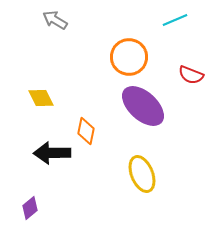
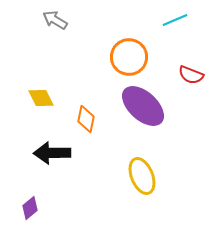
orange diamond: moved 12 px up
yellow ellipse: moved 2 px down
